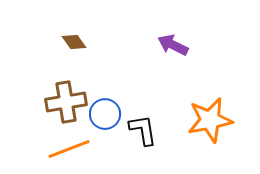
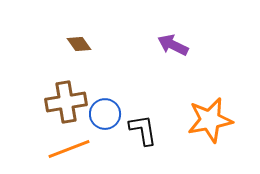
brown diamond: moved 5 px right, 2 px down
